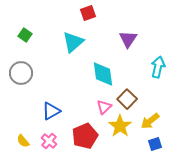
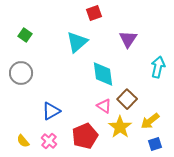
red square: moved 6 px right
cyan triangle: moved 4 px right
pink triangle: moved 1 px up; rotated 42 degrees counterclockwise
yellow star: moved 1 px down
